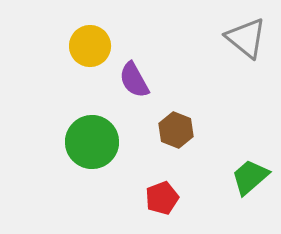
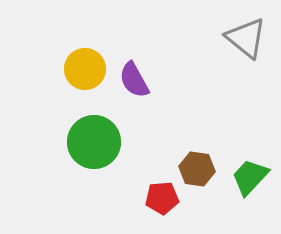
yellow circle: moved 5 px left, 23 px down
brown hexagon: moved 21 px right, 39 px down; rotated 12 degrees counterclockwise
green circle: moved 2 px right
green trapezoid: rotated 6 degrees counterclockwise
red pentagon: rotated 16 degrees clockwise
